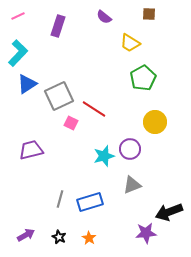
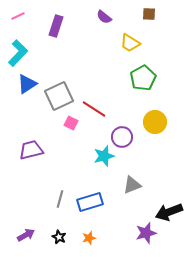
purple rectangle: moved 2 px left
purple circle: moved 8 px left, 12 px up
purple star: rotated 10 degrees counterclockwise
orange star: rotated 24 degrees clockwise
